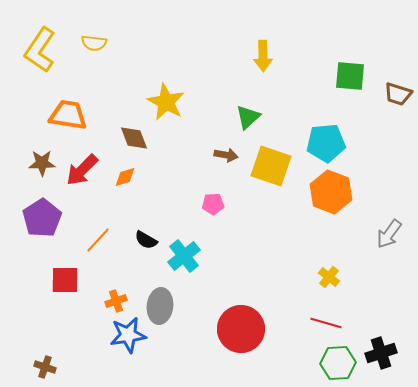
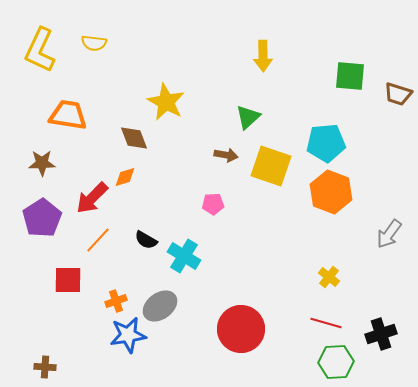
yellow L-shape: rotated 9 degrees counterclockwise
red arrow: moved 10 px right, 28 px down
cyan cross: rotated 20 degrees counterclockwise
red square: moved 3 px right
gray ellipse: rotated 48 degrees clockwise
black cross: moved 19 px up
green hexagon: moved 2 px left, 1 px up
brown cross: rotated 15 degrees counterclockwise
